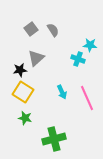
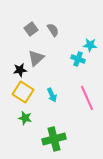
cyan arrow: moved 10 px left, 3 px down
